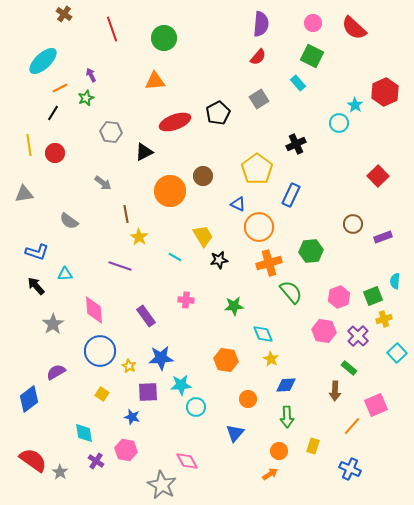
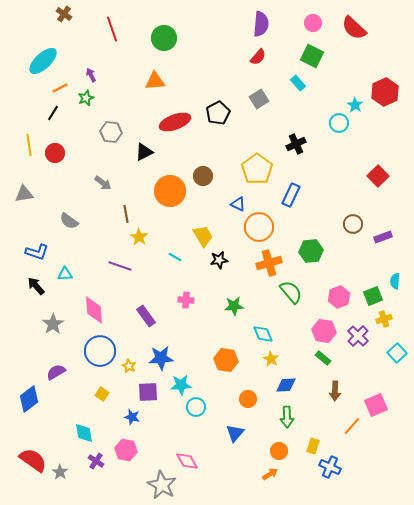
green rectangle at (349, 368): moved 26 px left, 10 px up
blue cross at (350, 469): moved 20 px left, 2 px up
